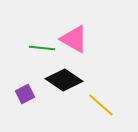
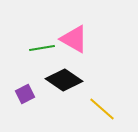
green line: rotated 15 degrees counterclockwise
yellow line: moved 1 px right, 4 px down
